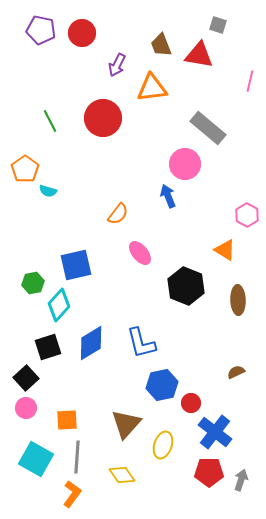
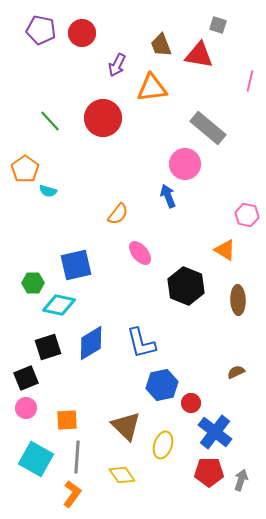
green line at (50, 121): rotated 15 degrees counterclockwise
pink hexagon at (247, 215): rotated 15 degrees counterclockwise
green hexagon at (33, 283): rotated 10 degrees clockwise
cyan diamond at (59, 305): rotated 60 degrees clockwise
black square at (26, 378): rotated 20 degrees clockwise
brown triangle at (126, 424): moved 2 px down; rotated 28 degrees counterclockwise
